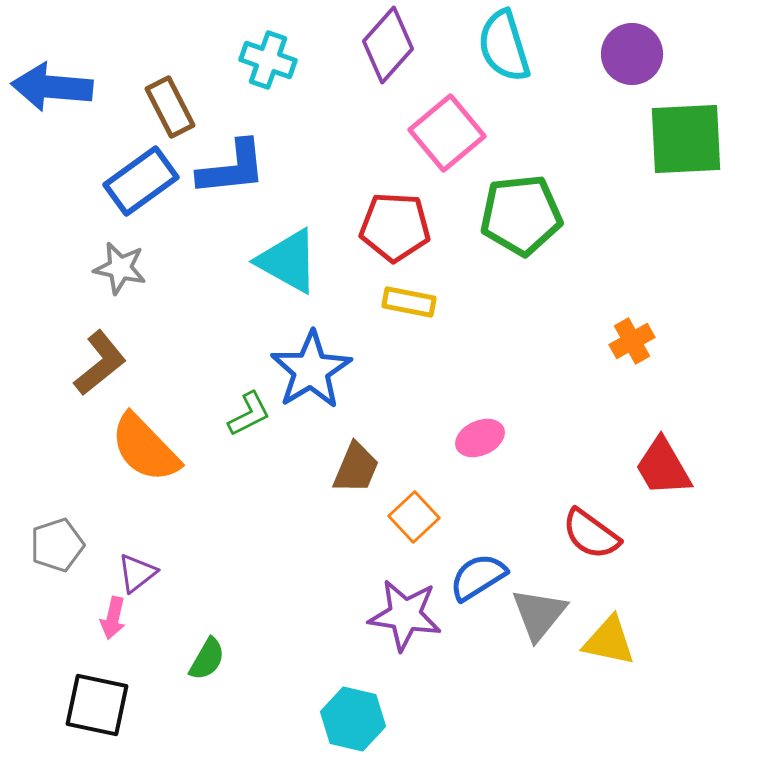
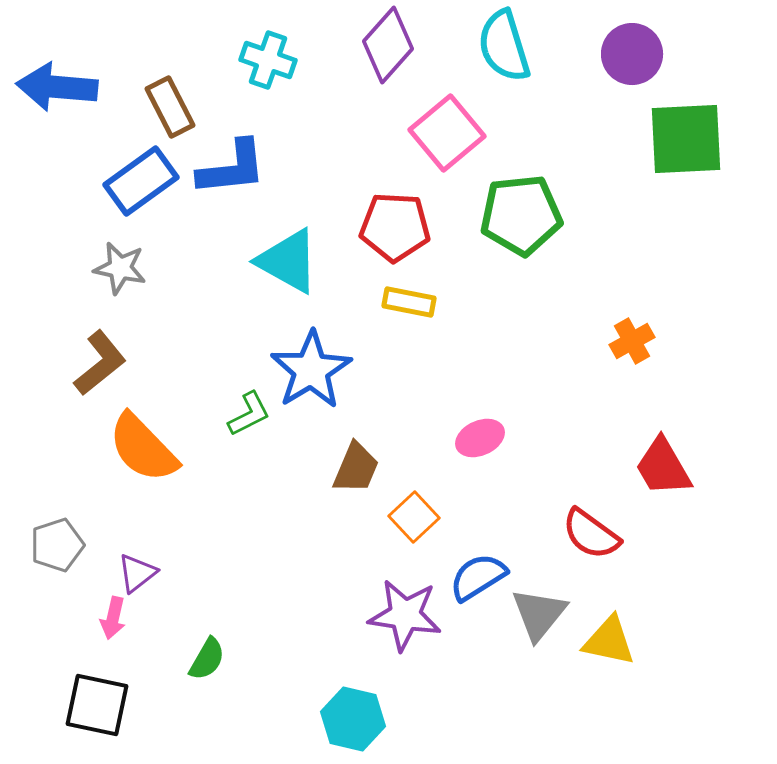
blue arrow: moved 5 px right
orange semicircle: moved 2 px left
